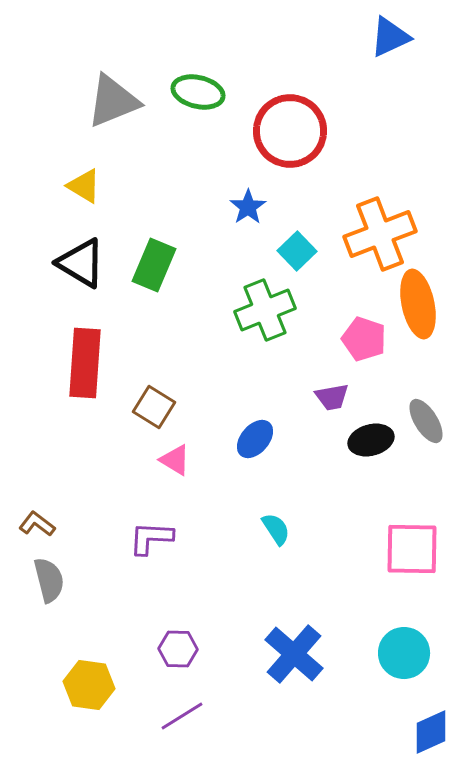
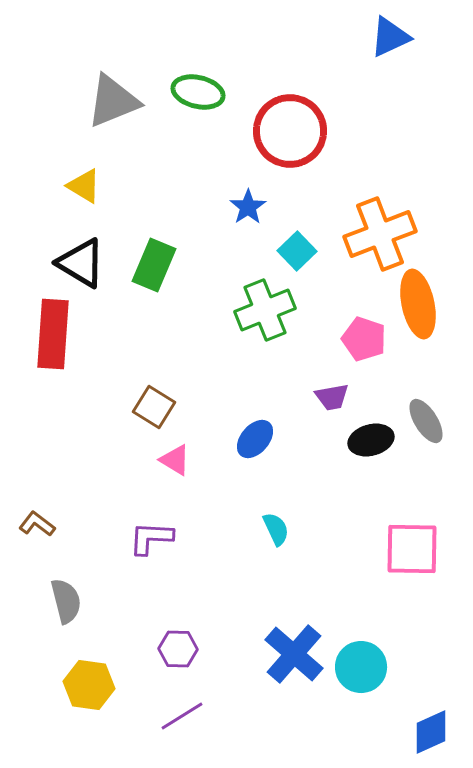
red rectangle: moved 32 px left, 29 px up
cyan semicircle: rotated 8 degrees clockwise
gray semicircle: moved 17 px right, 21 px down
cyan circle: moved 43 px left, 14 px down
